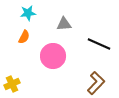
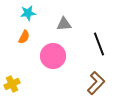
black line: rotated 45 degrees clockwise
